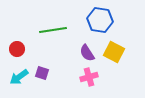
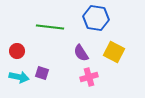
blue hexagon: moved 4 px left, 2 px up
green line: moved 3 px left, 3 px up; rotated 16 degrees clockwise
red circle: moved 2 px down
purple semicircle: moved 6 px left
cyan arrow: rotated 132 degrees counterclockwise
